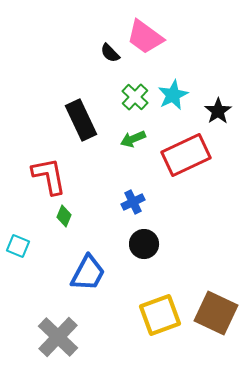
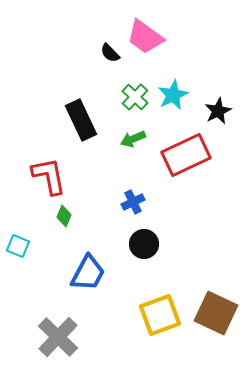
black star: rotated 8 degrees clockwise
